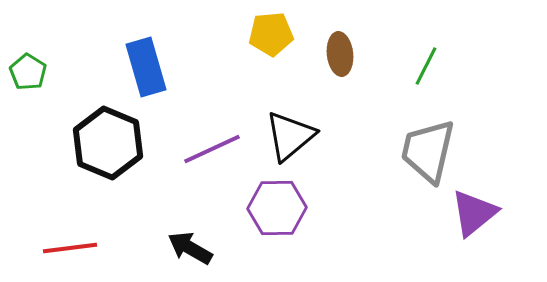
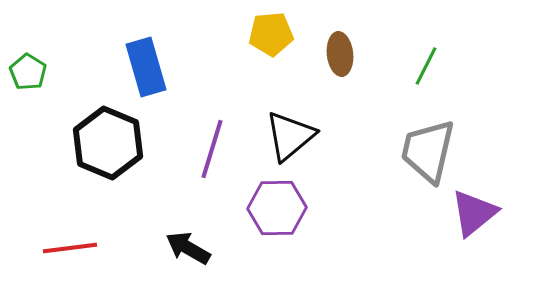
purple line: rotated 48 degrees counterclockwise
black arrow: moved 2 px left
